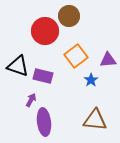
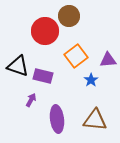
purple ellipse: moved 13 px right, 3 px up
